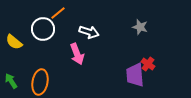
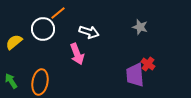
yellow semicircle: rotated 102 degrees clockwise
